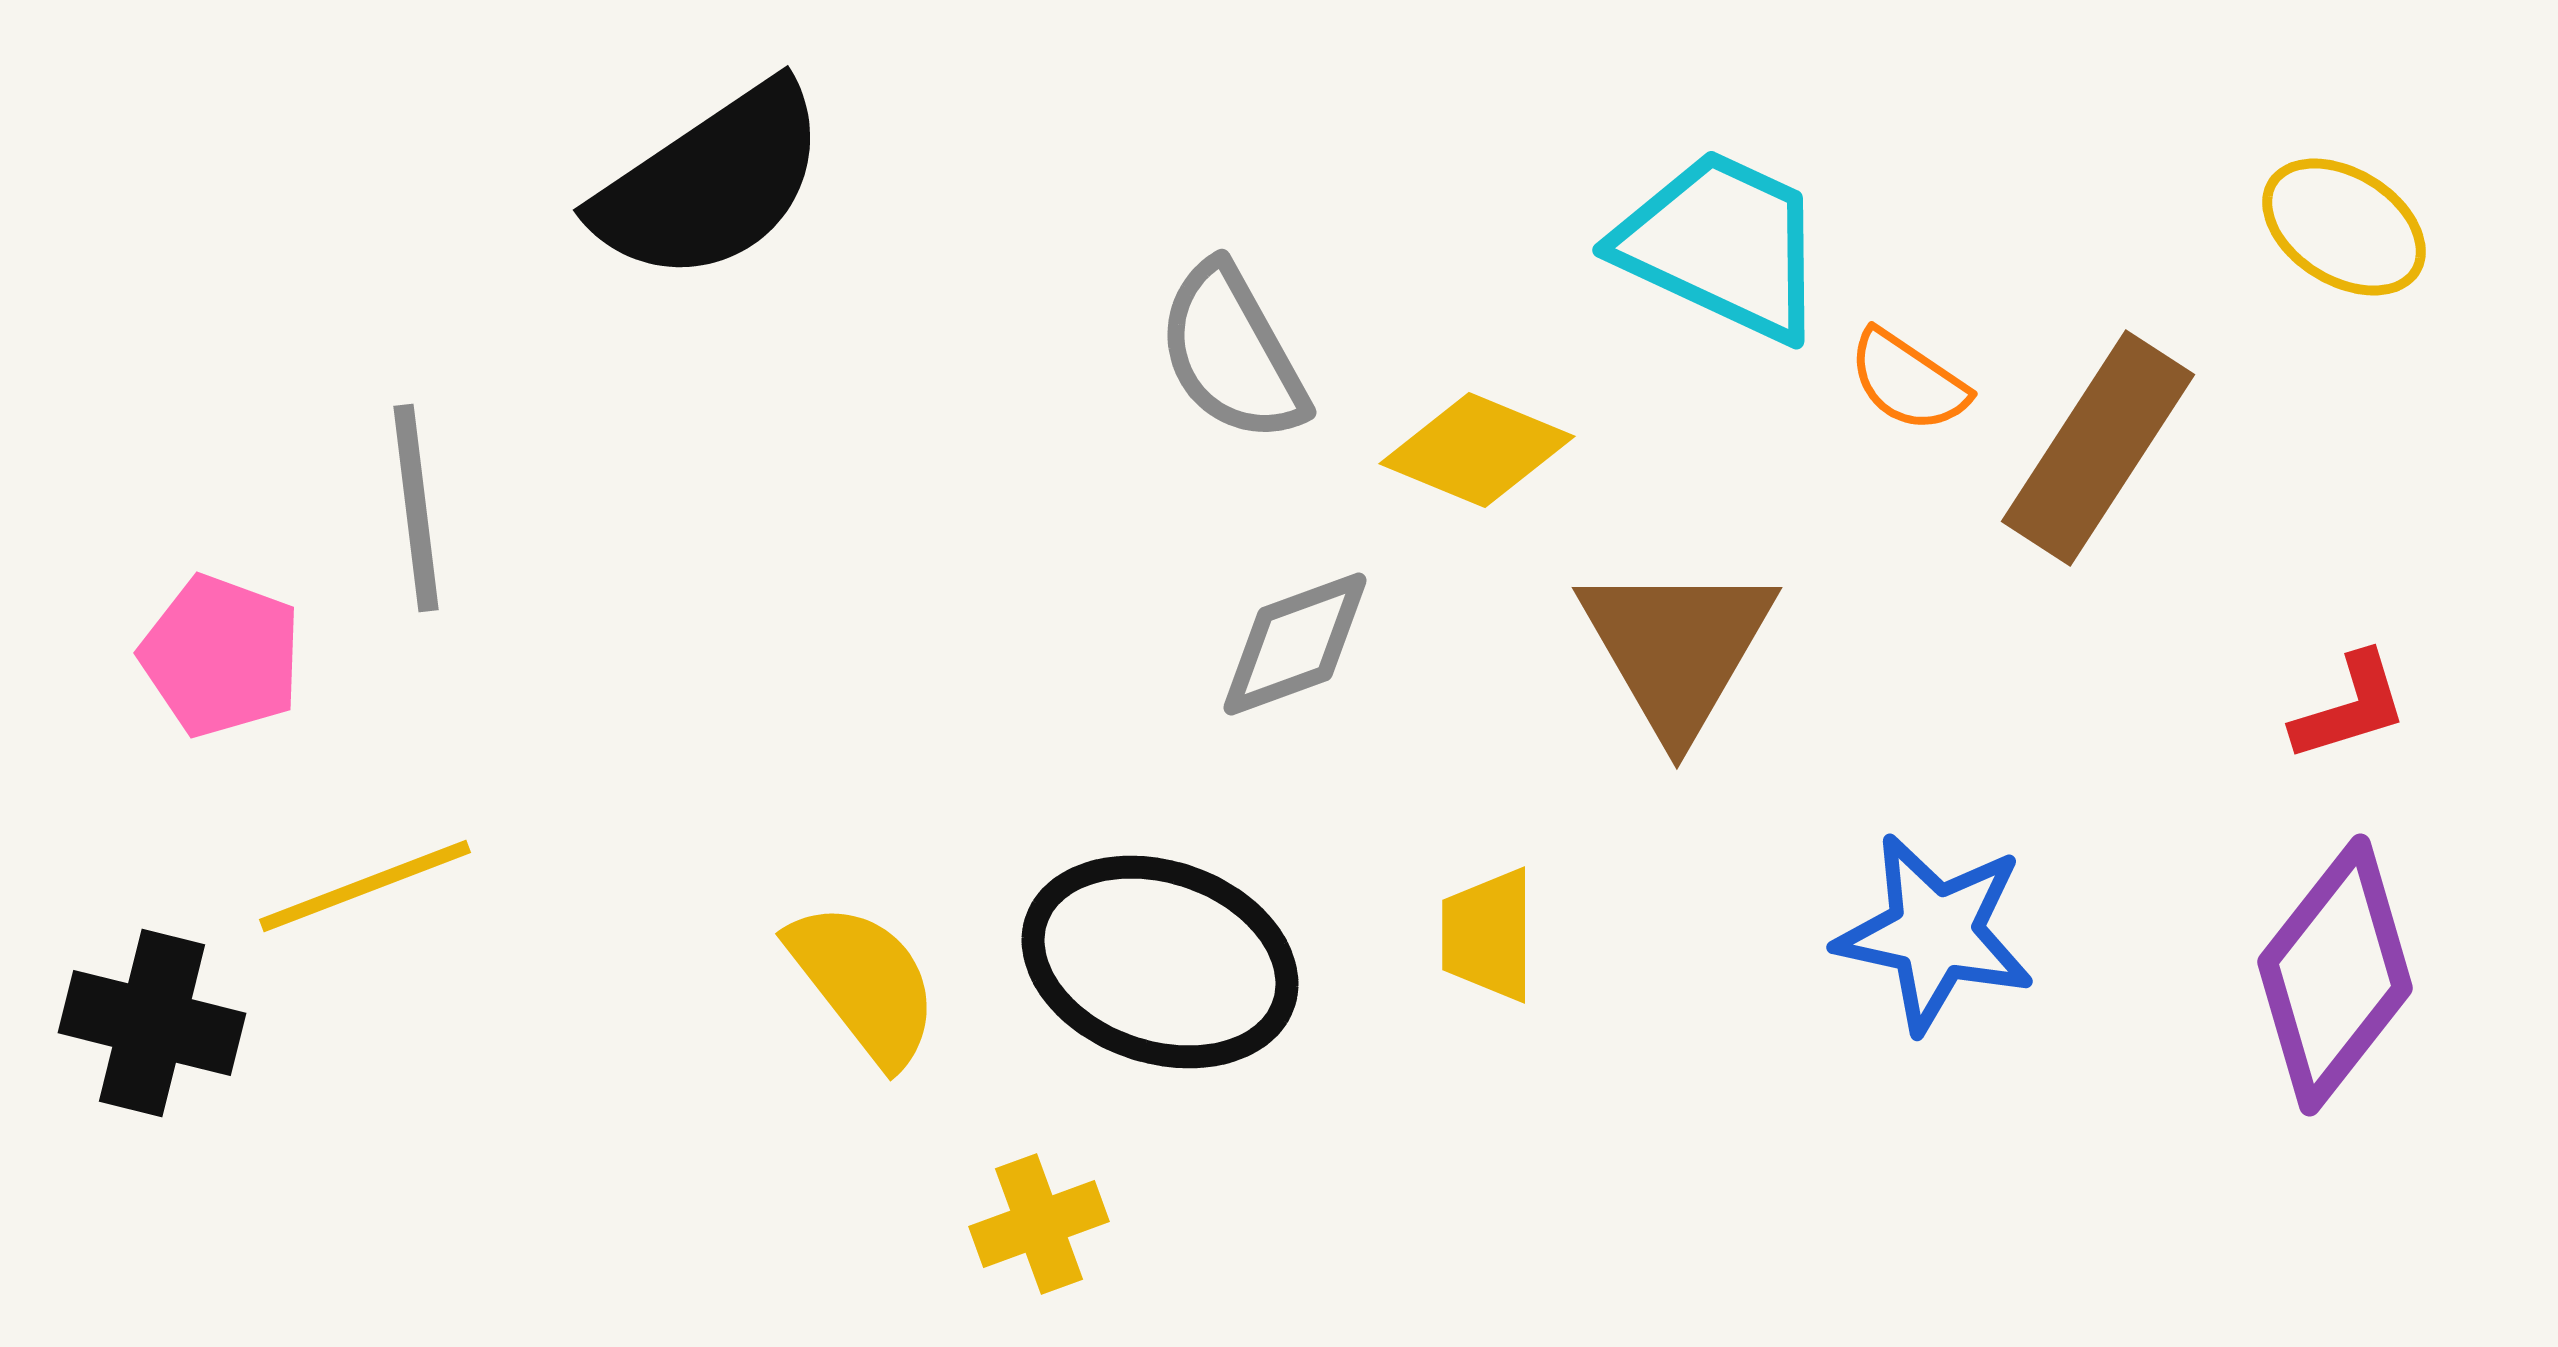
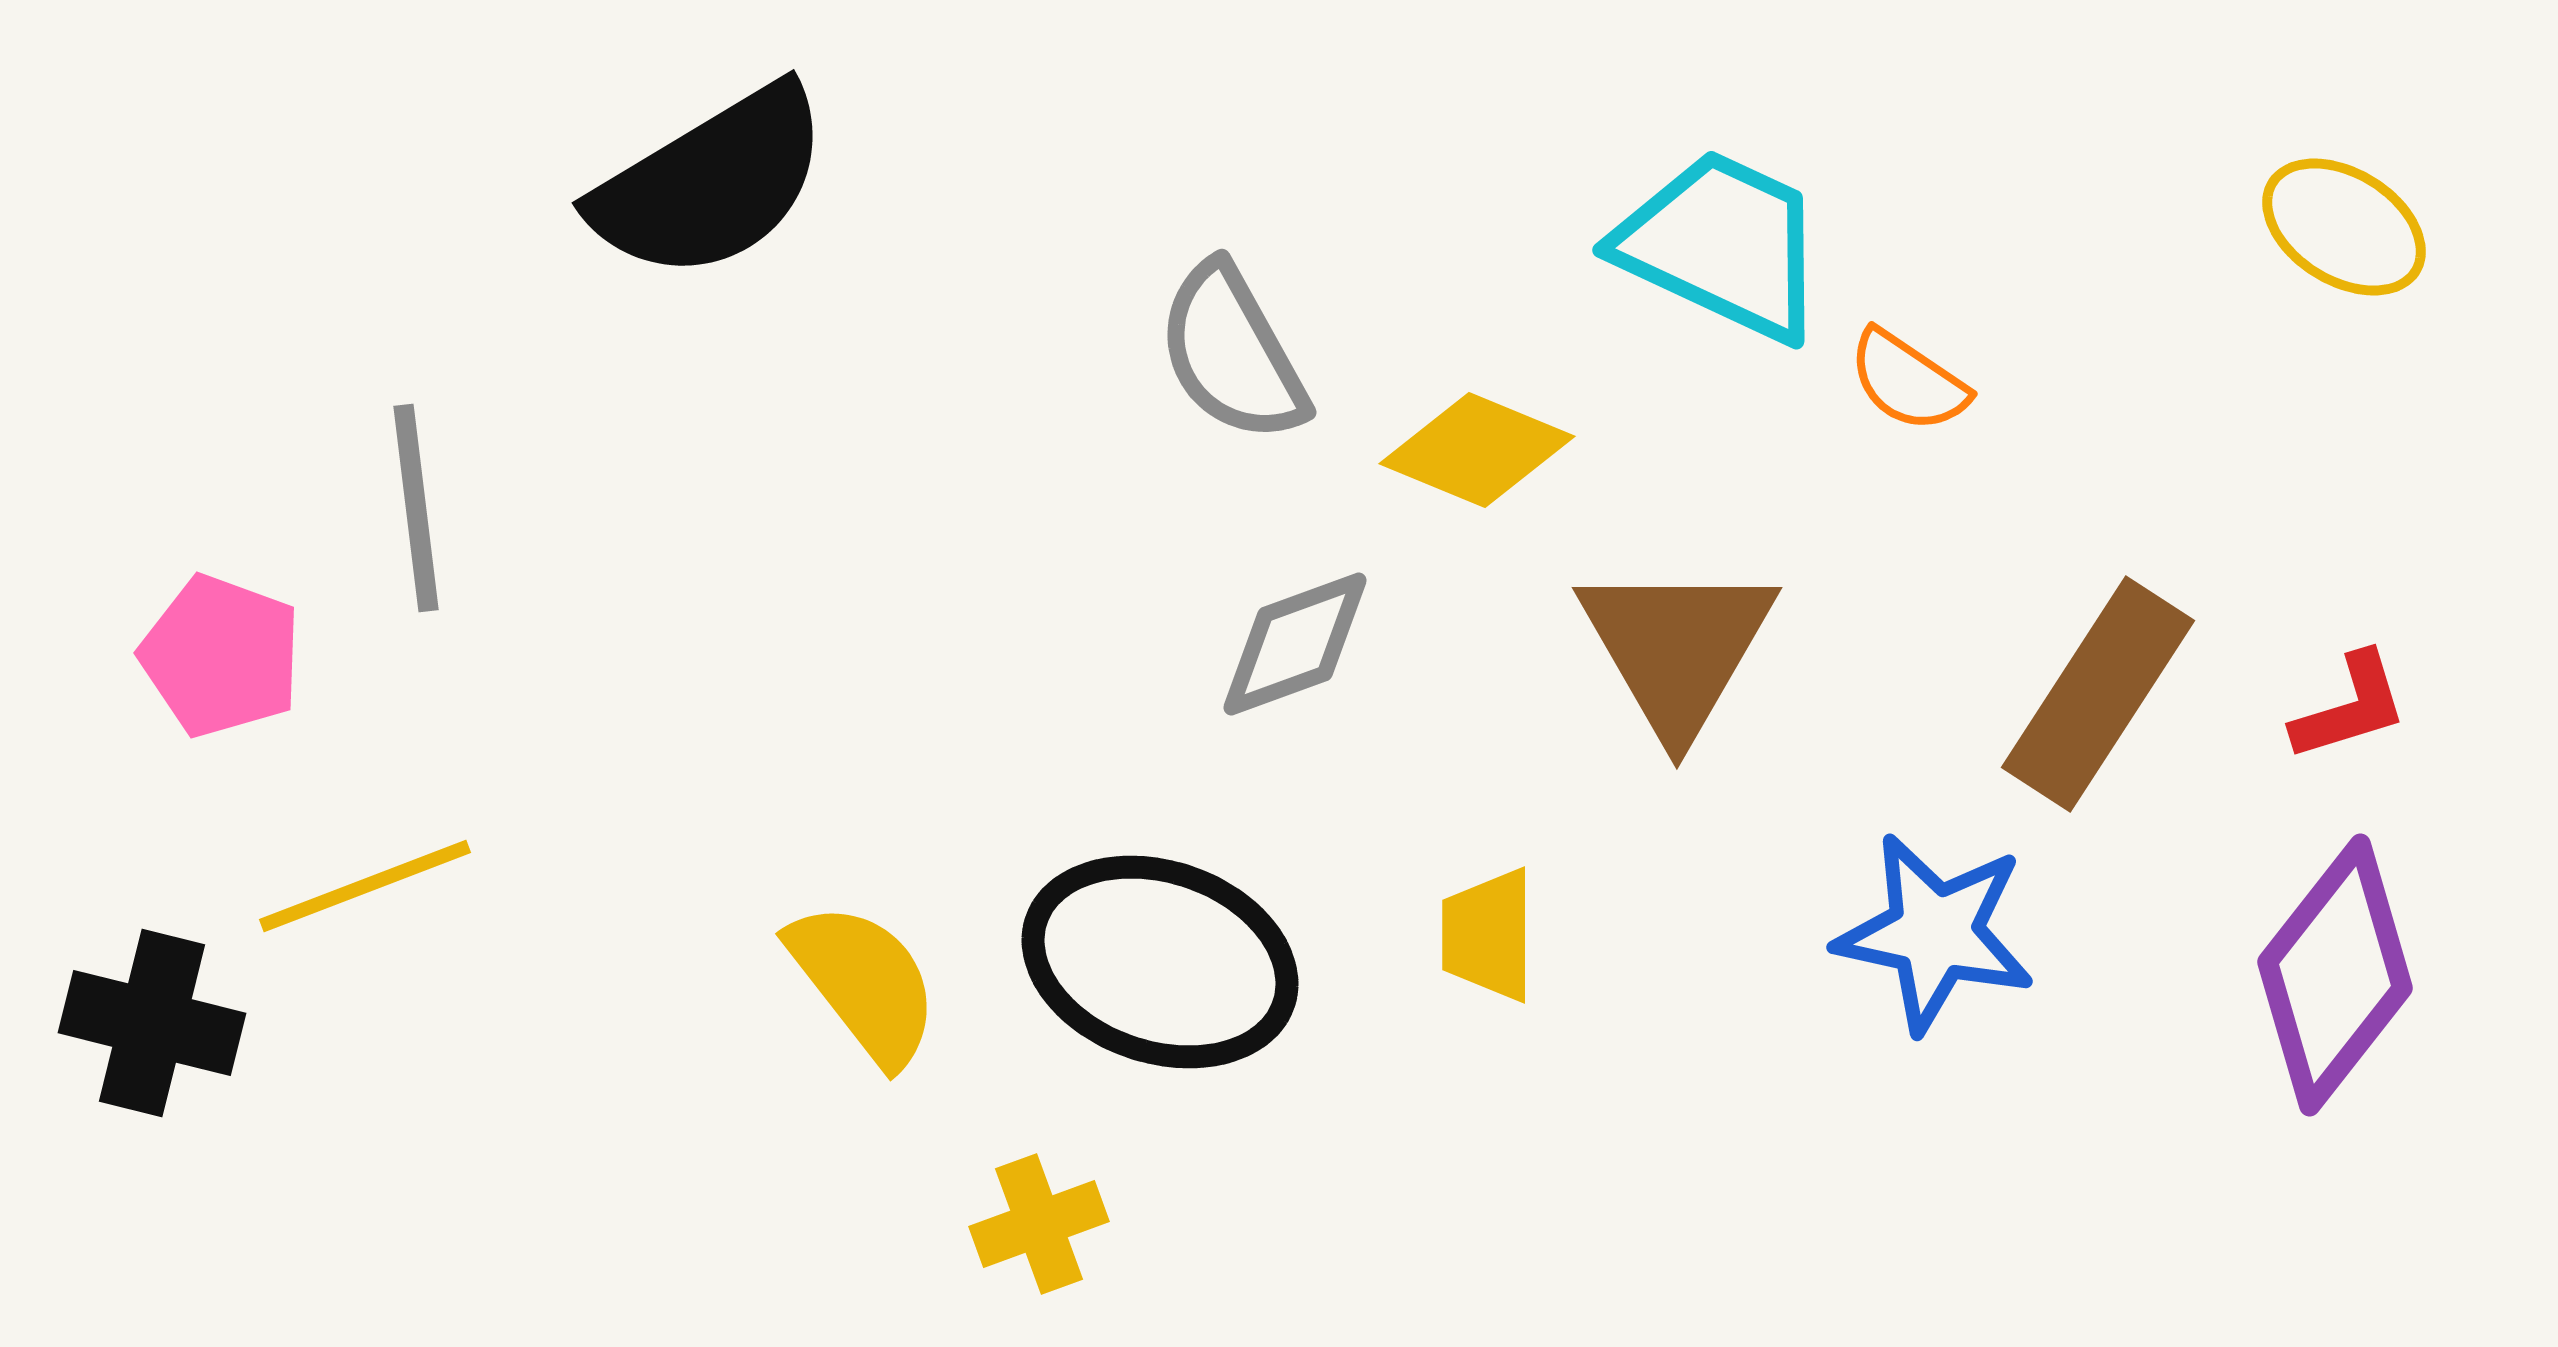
black semicircle: rotated 3 degrees clockwise
brown rectangle: moved 246 px down
